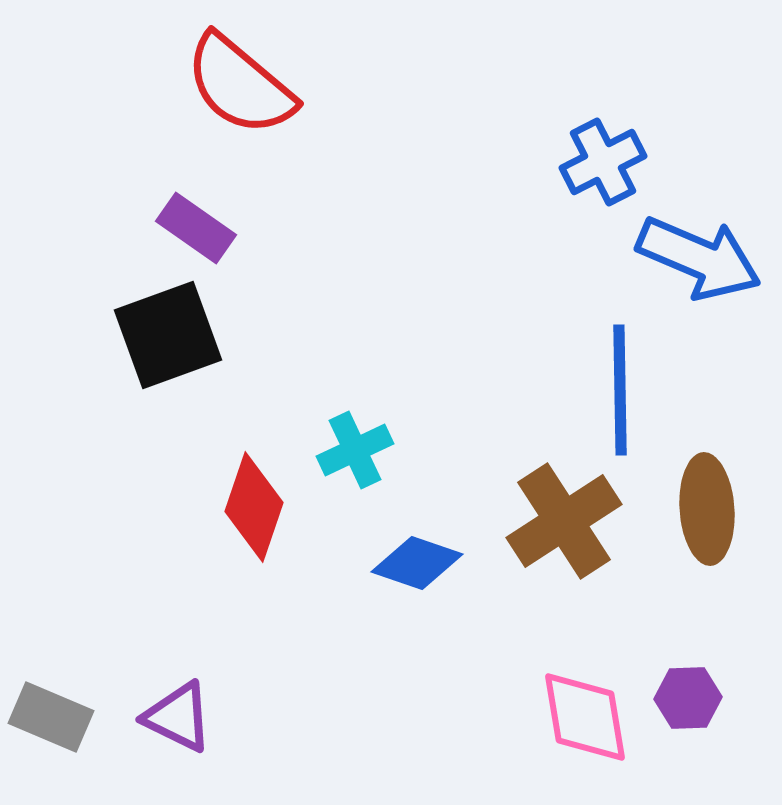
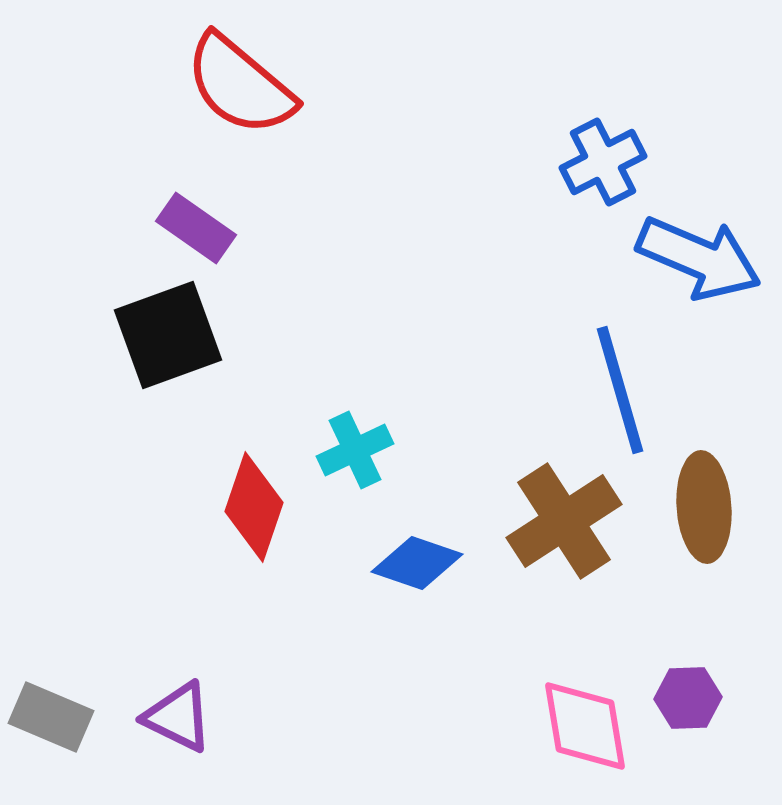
blue line: rotated 15 degrees counterclockwise
brown ellipse: moved 3 px left, 2 px up
pink diamond: moved 9 px down
